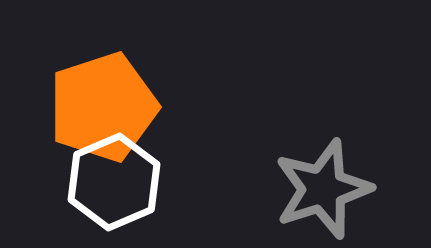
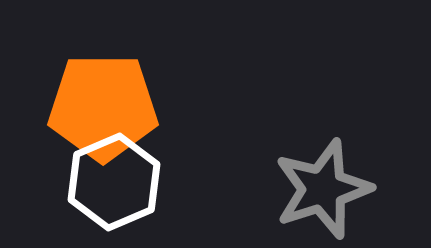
orange pentagon: rotated 18 degrees clockwise
